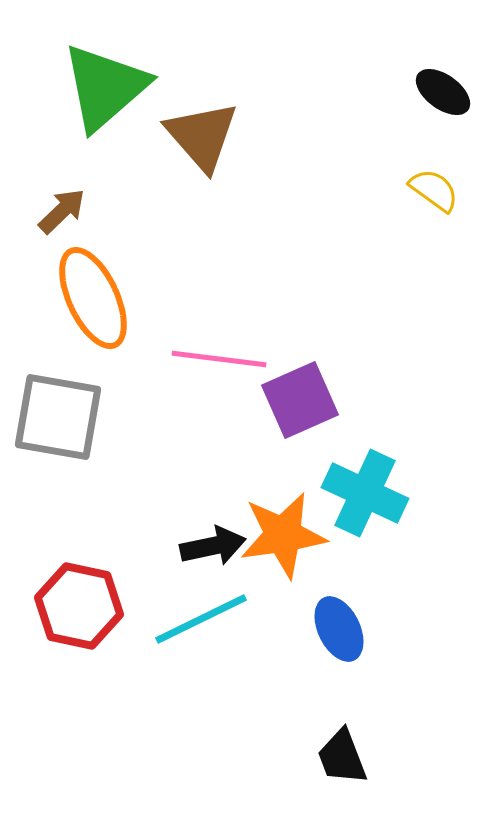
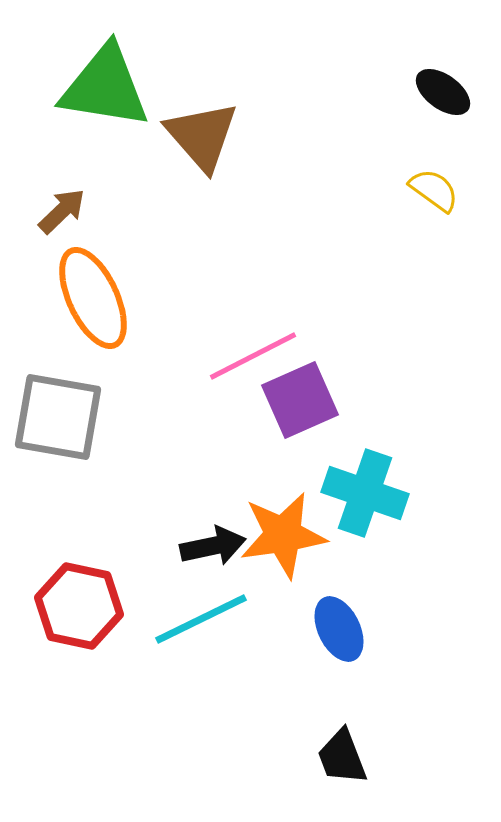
green triangle: rotated 50 degrees clockwise
pink line: moved 34 px right, 3 px up; rotated 34 degrees counterclockwise
cyan cross: rotated 6 degrees counterclockwise
